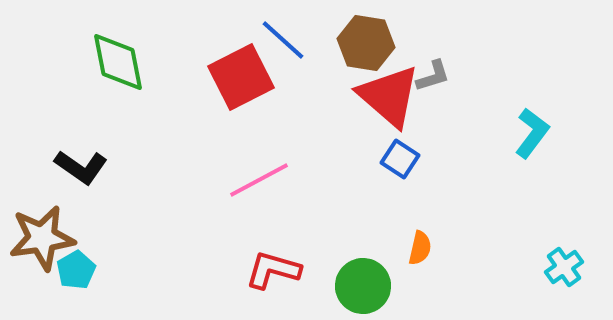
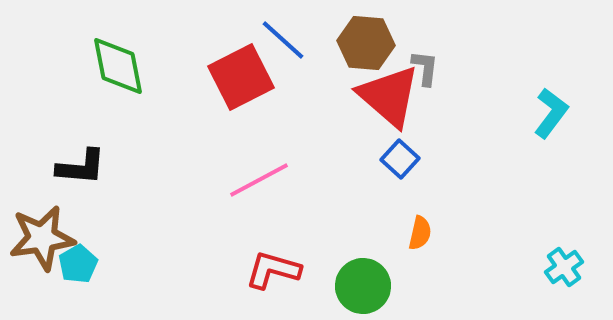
brown hexagon: rotated 4 degrees counterclockwise
green diamond: moved 4 px down
gray L-shape: moved 8 px left, 8 px up; rotated 66 degrees counterclockwise
cyan L-shape: moved 19 px right, 20 px up
blue square: rotated 9 degrees clockwise
black L-shape: rotated 30 degrees counterclockwise
orange semicircle: moved 15 px up
cyan pentagon: moved 2 px right, 6 px up
